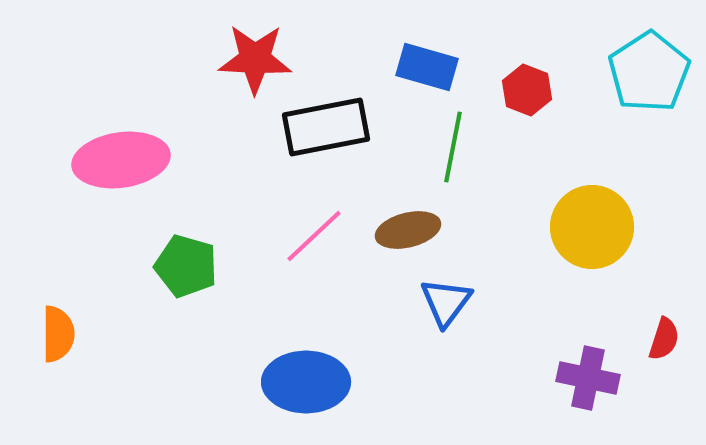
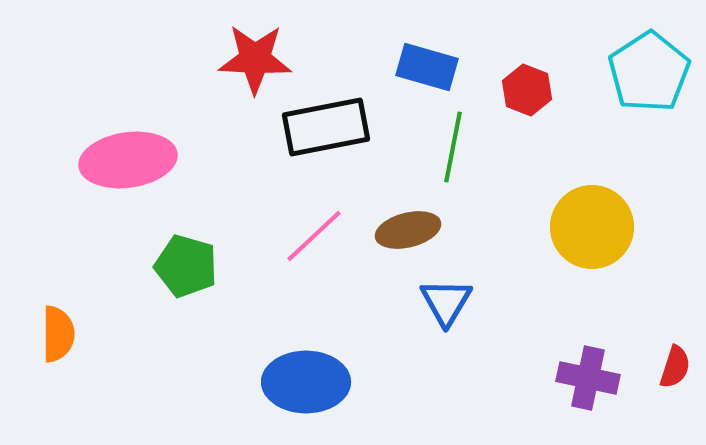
pink ellipse: moved 7 px right
blue triangle: rotated 6 degrees counterclockwise
red semicircle: moved 11 px right, 28 px down
